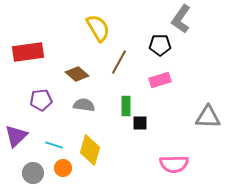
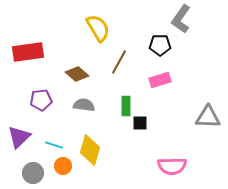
purple triangle: moved 3 px right, 1 px down
pink semicircle: moved 2 px left, 2 px down
orange circle: moved 2 px up
